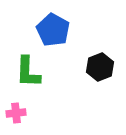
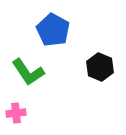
black hexagon: rotated 16 degrees counterclockwise
green L-shape: rotated 36 degrees counterclockwise
